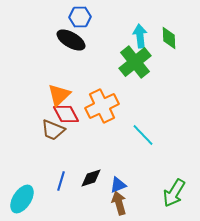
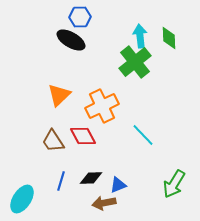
red diamond: moved 17 px right, 22 px down
brown trapezoid: moved 11 px down; rotated 35 degrees clockwise
black diamond: rotated 15 degrees clockwise
green arrow: moved 9 px up
brown arrow: moved 15 px left; rotated 85 degrees counterclockwise
